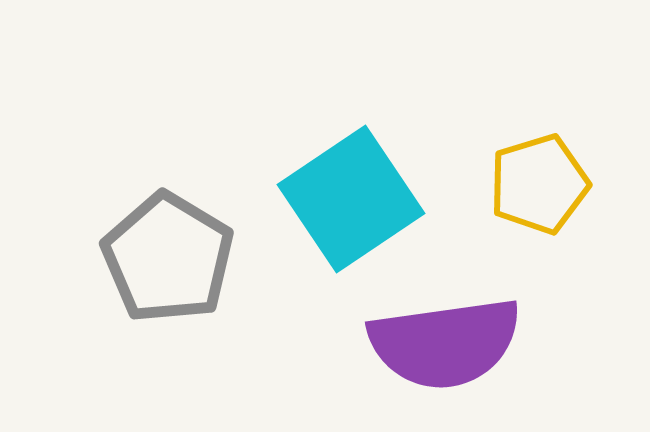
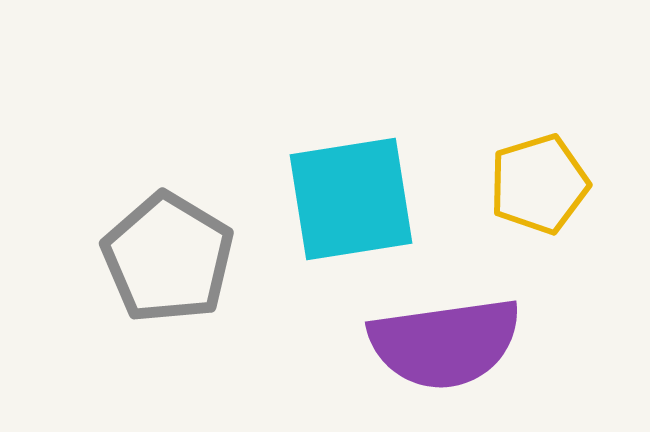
cyan square: rotated 25 degrees clockwise
